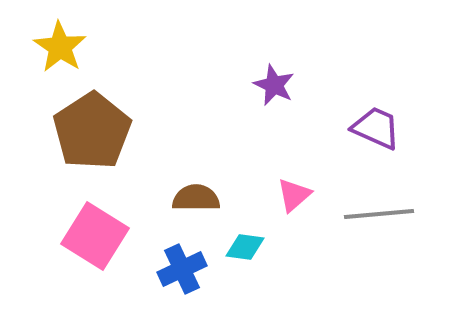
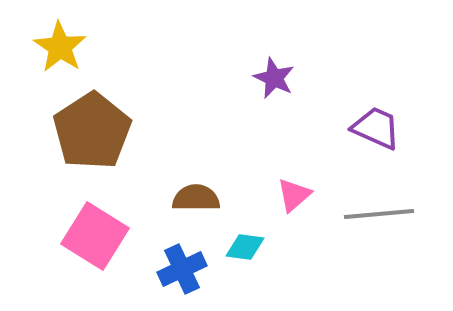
purple star: moved 7 px up
